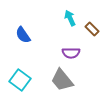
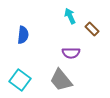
cyan arrow: moved 2 px up
blue semicircle: rotated 138 degrees counterclockwise
gray trapezoid: moved 1 px left
